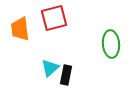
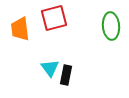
green ellipse: moved 18 px up
cyan triangle: rotated 24 degrees counterclockwise
